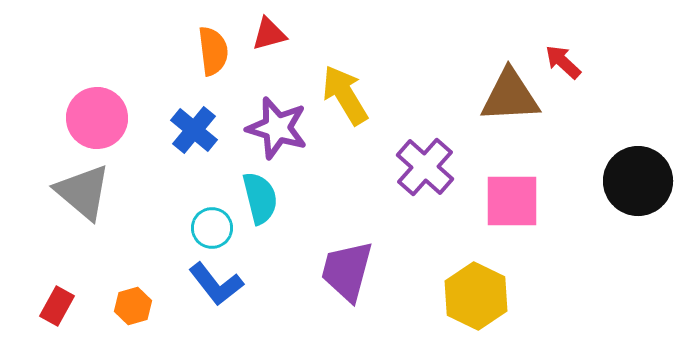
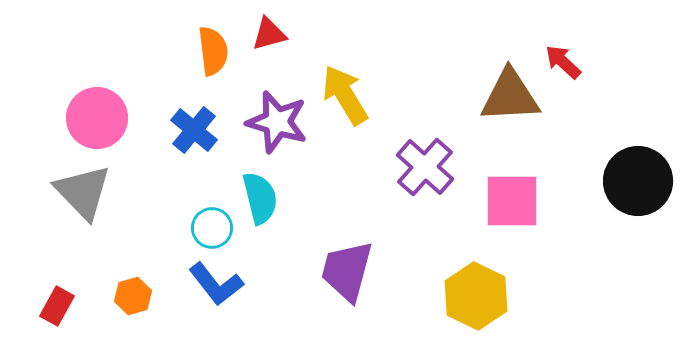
purple star: moved 6 px up
gray triangle: rotated 6 degrees clockwise
orange hexagon: moved 10 px up
